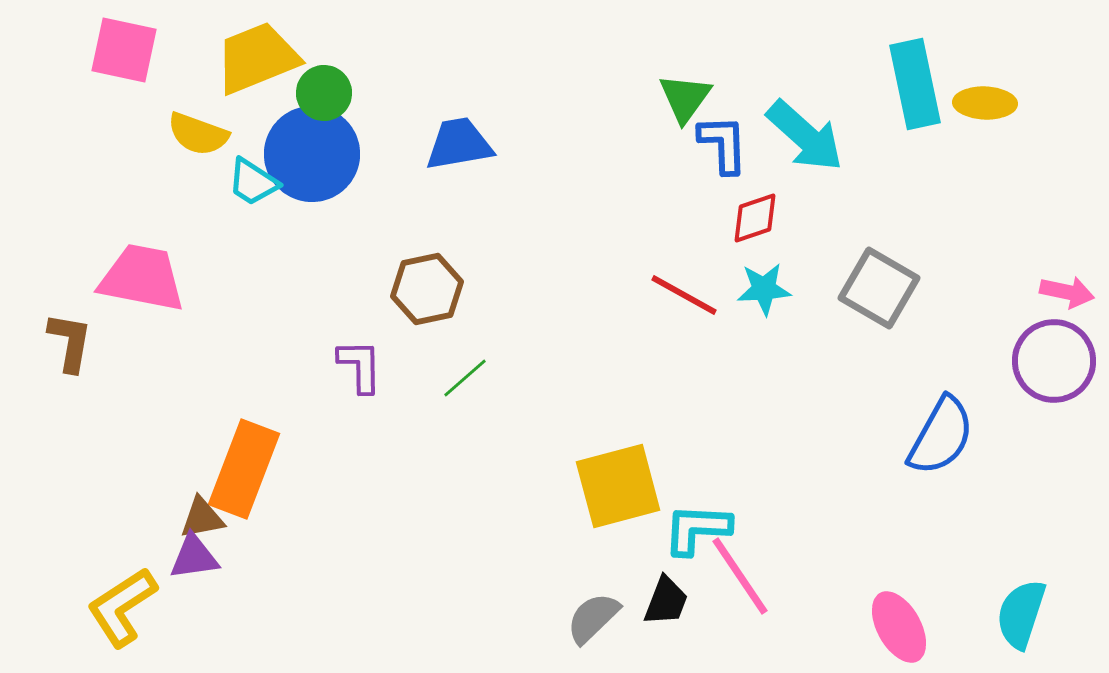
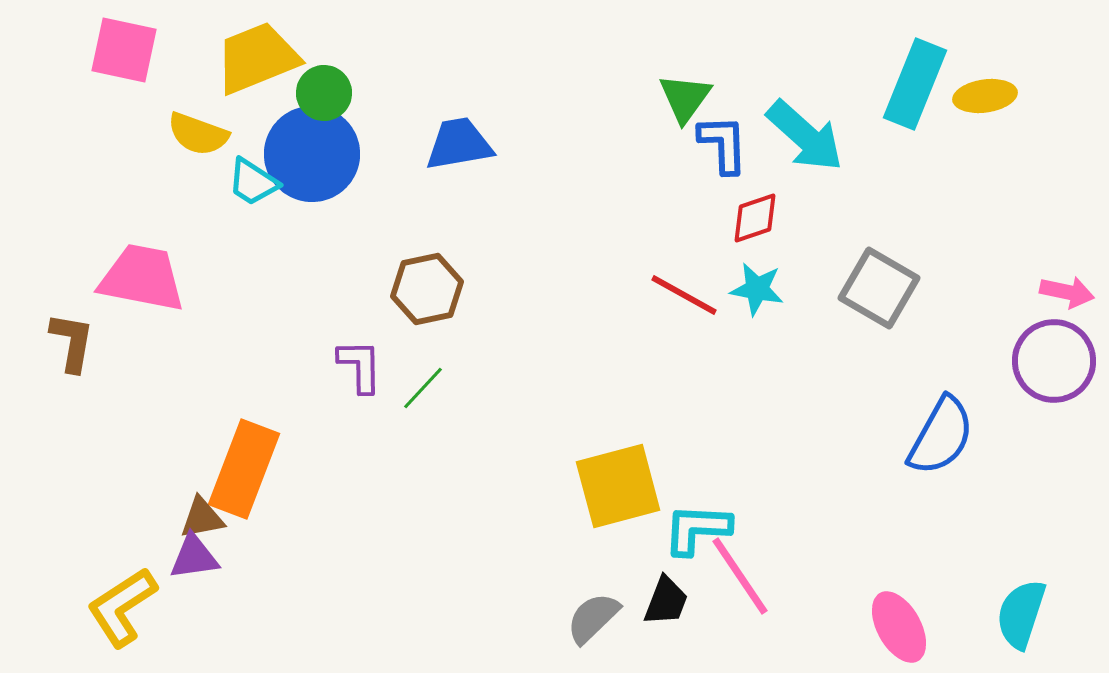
cyan rectangle: rotated 34 degrees clockwise
yellow ellipse: moved 7 px up; rotated 10 degrees counterclockwise
cyan star: moved 7 px left; rotated 14 degrees clockwise
brown L-shape: moved 2 px right
green line: moved 42 px left, 10 px down; rotated 6 degrees counterclockwise
